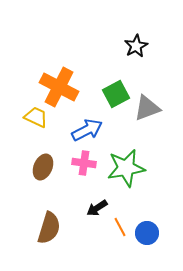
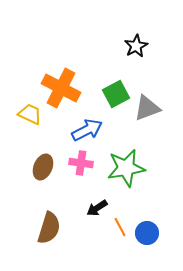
orange cross: moved 2 px right, 1 px down
yellow trapezoid: moved 6 px left, 3 px up
pink cross: moved 3 px left
